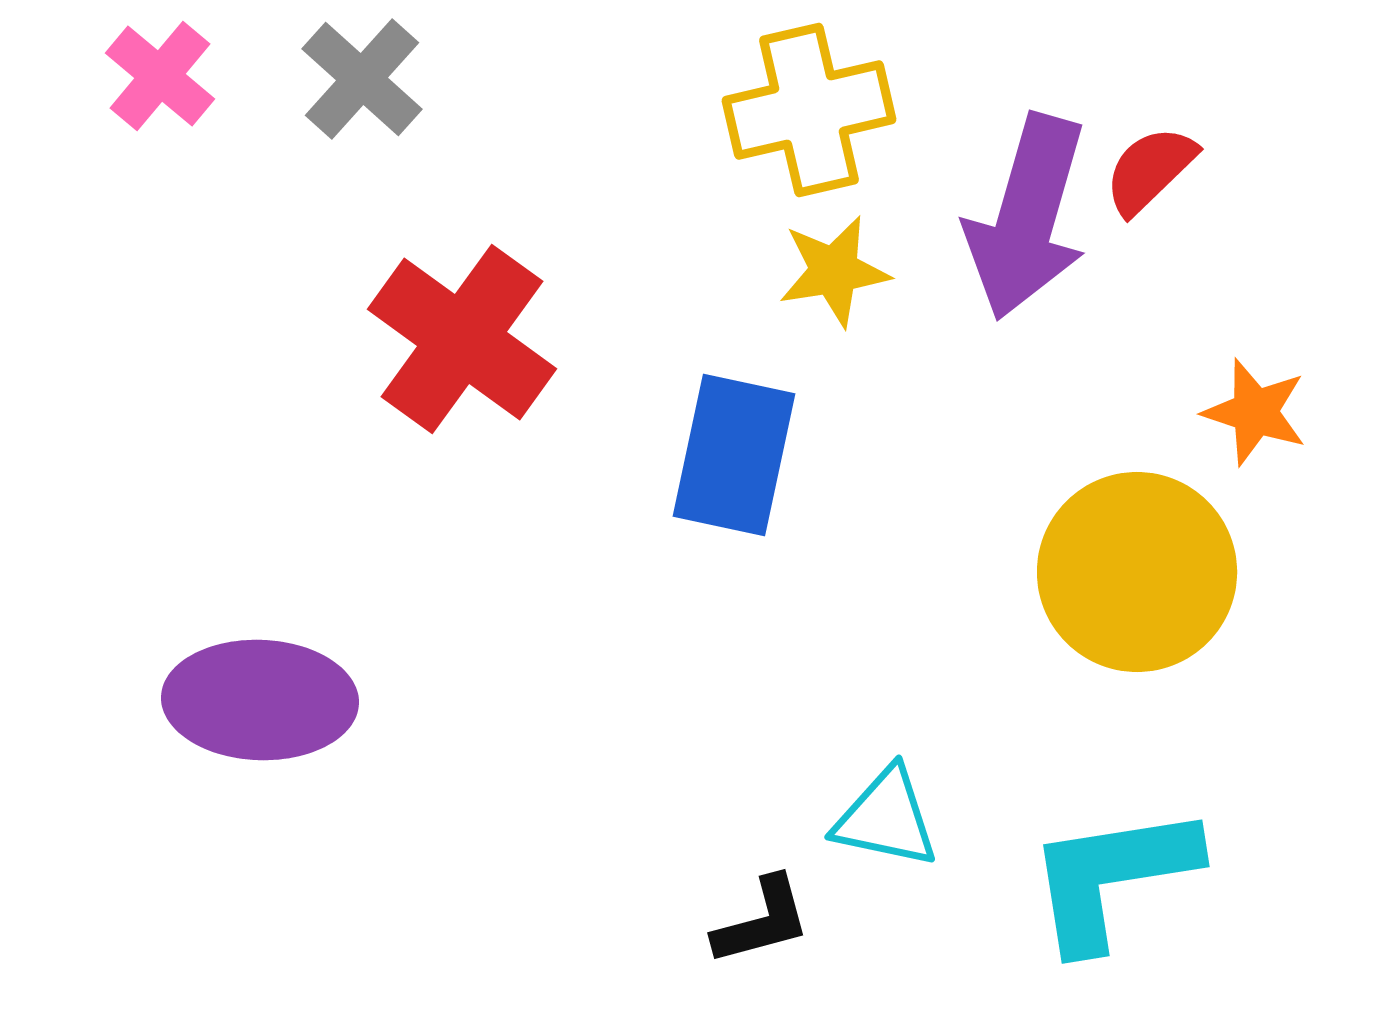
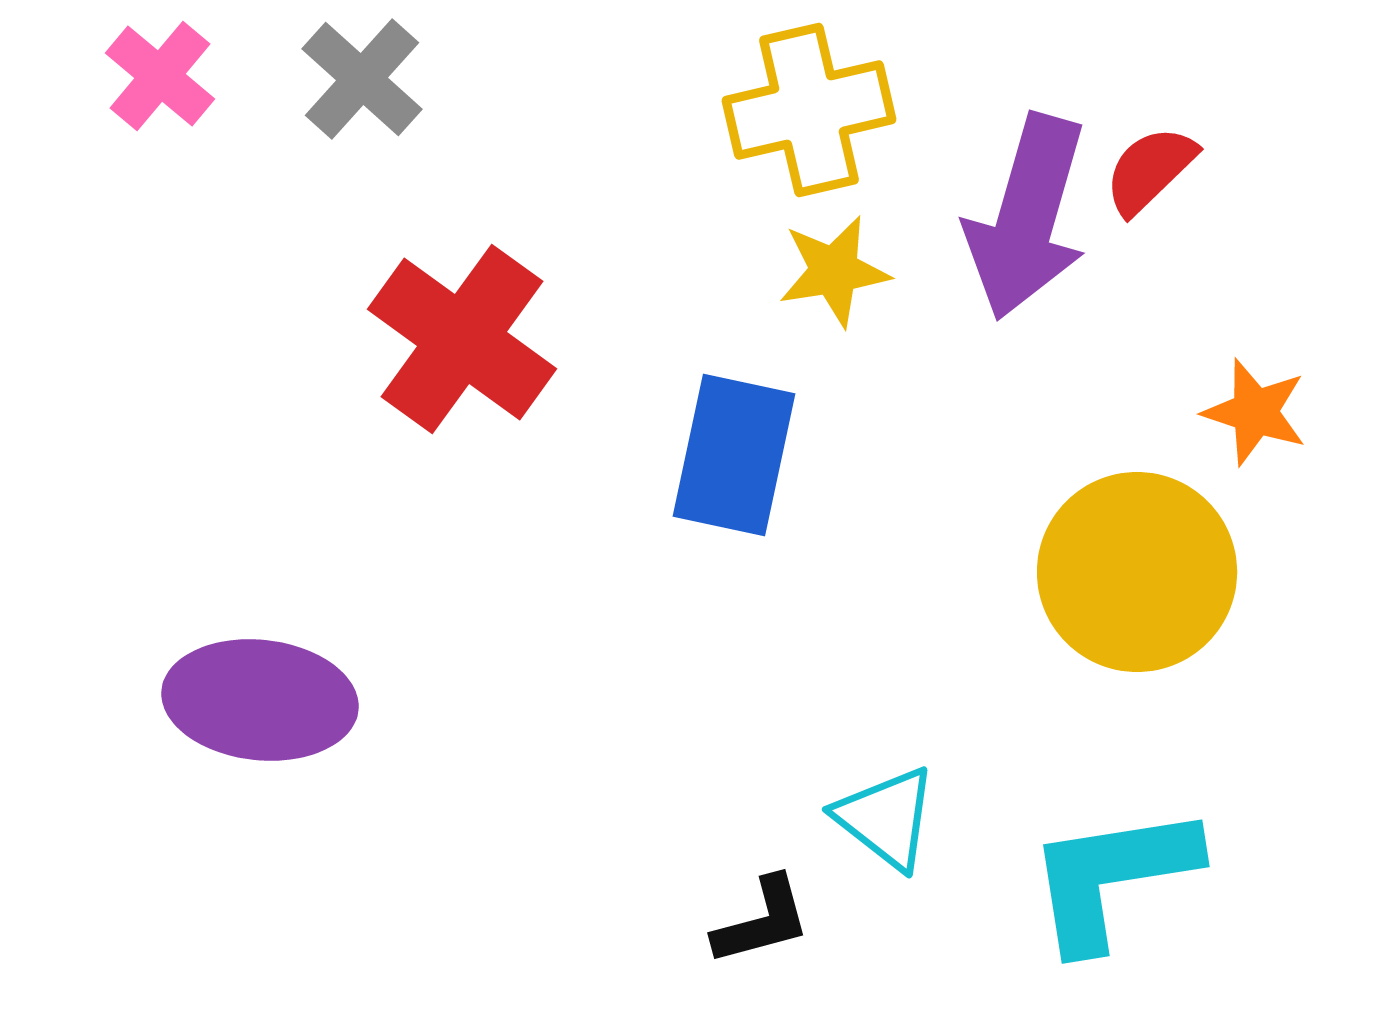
purple ellipse: rotated 4 degrees clockwise
cyan triangle: rotated 26 degrees clockwise
